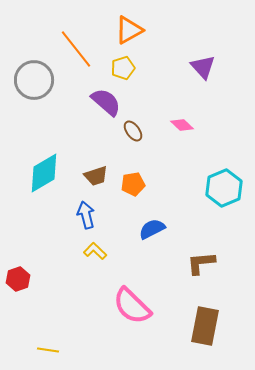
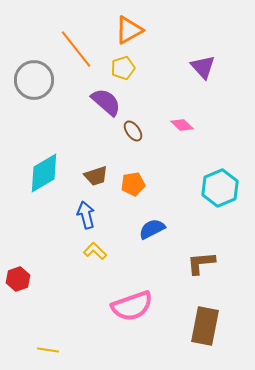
cyan hexagon: moved 4 px left
pink semicircle: rotated 63 degrees counterclockwise
